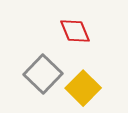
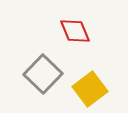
yellow square: moved 7 px right, 1 px down; rotated 8 degrees clockwise
